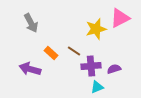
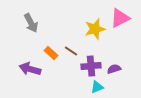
yellow star: moved 1 px left
brown line: moved 3 px left
